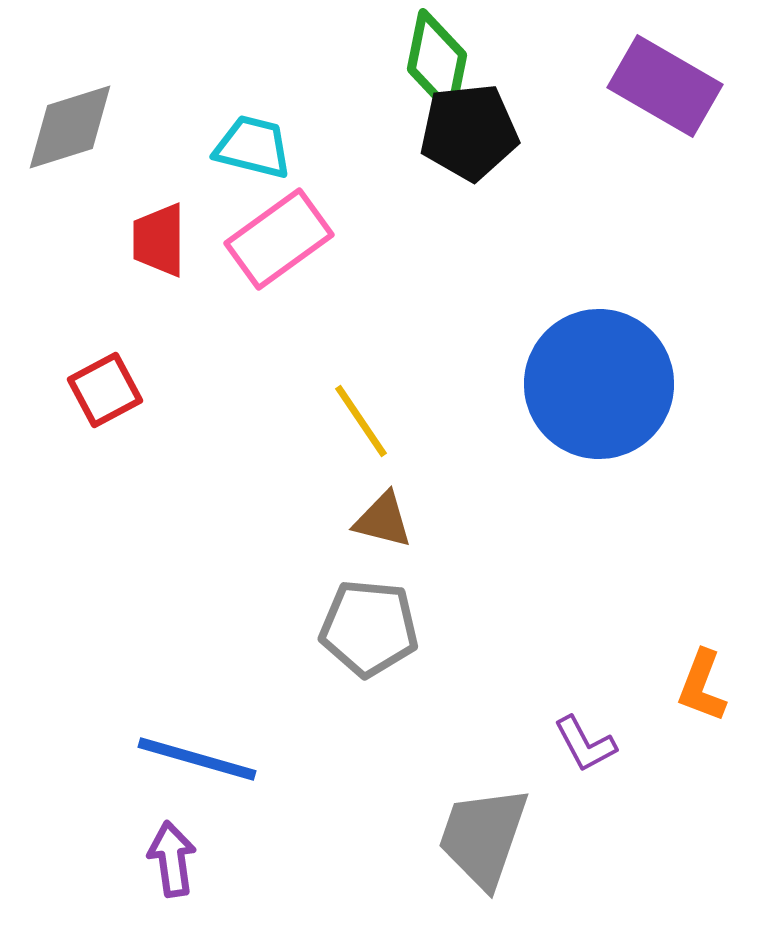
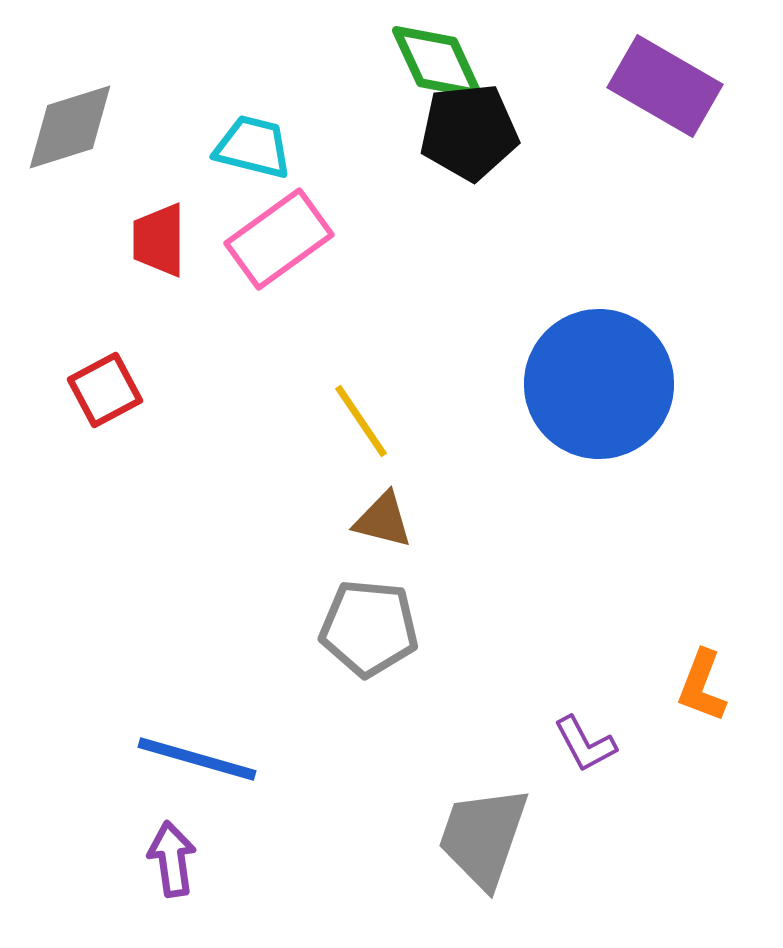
green diamond: rotated 36 degrees counterclockwise
